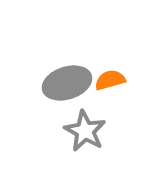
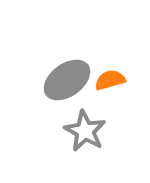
gray ellipse: moved 3 px up; rotated 18 degrees counterclockwise
